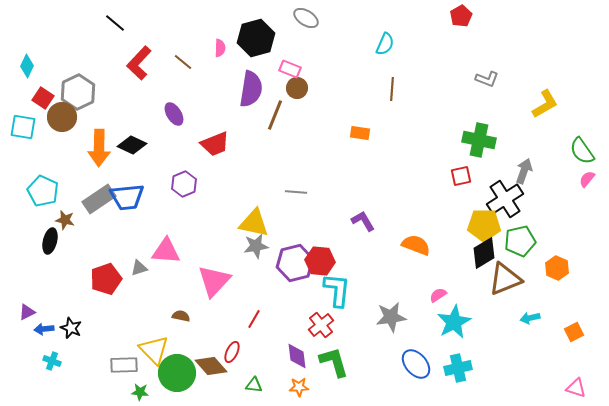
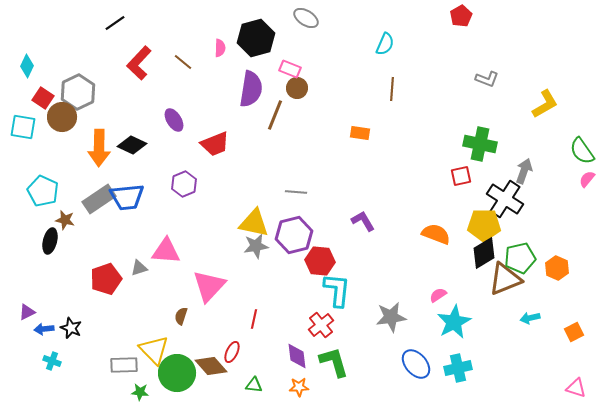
black line at (115, 23): rotated 75 degrees counterclockwise
purple ellipse at (174, 114): moved 6 px down
green cross at (479, 140): moved 1 px right, 4 px down
black cross at (505, 199): rotated 24 degrees counterclockwise
green pentagon at (520, 241): moved 17 px down
orange semicircle at (416, 245): moved 20 px right, 11 px up
purple hexagon at (295, 263): moved 1 px left, 28 px up
pink triangle at (214, 281): moved 5 px left, 5 px down
brown semicircle at (181, 316): rotated 84 degrees counterclockwise
red line at (254, 319): rotated 18 degrees counterclockwise
